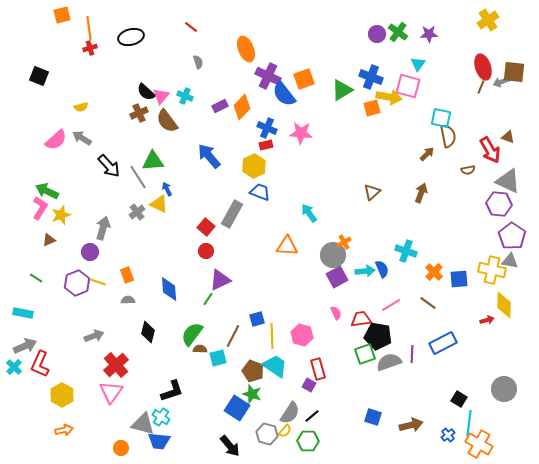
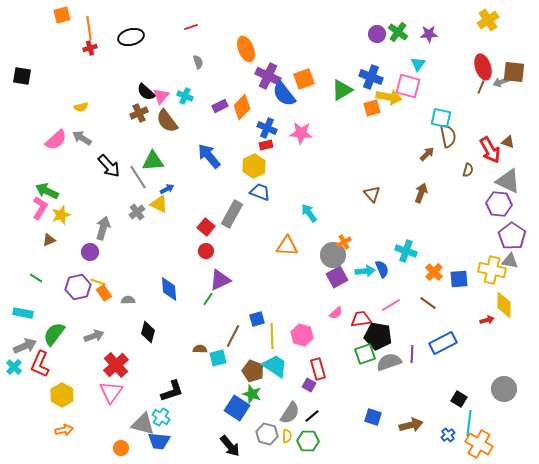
red line at (191, 27): rotated 56 degrees counterclockwise
black square at (39, 76): moved 17 px left; rotated 12 degrees counterclockwise
brown triangle at (508, 137): moved 5 px down
brown semicircle at (468, 170): rotated 64 degrees counterclockwise
blue arrow at (167, 189): rotated 88 degrees clockwise
brown triangle at (372, 192): moved 2 px down; rotated 30 degrees counterclockwise
orange rectangle at (127, 275): moved 23 px left, 18 px down; rotated 14 degrees counterclockwise
purple hexagon at (77, 283): moved 1 px right, 4 px down; rotated 10 degrees clockwise
pink semicircle at (336, 313): rotated 72 degrees clockwise
green semicircle at (192, 334): moved 138 px left
yellow semicircle at (285, 431): moved 2 px right, 5 px down; rotated 40 degrees counterclockwise
